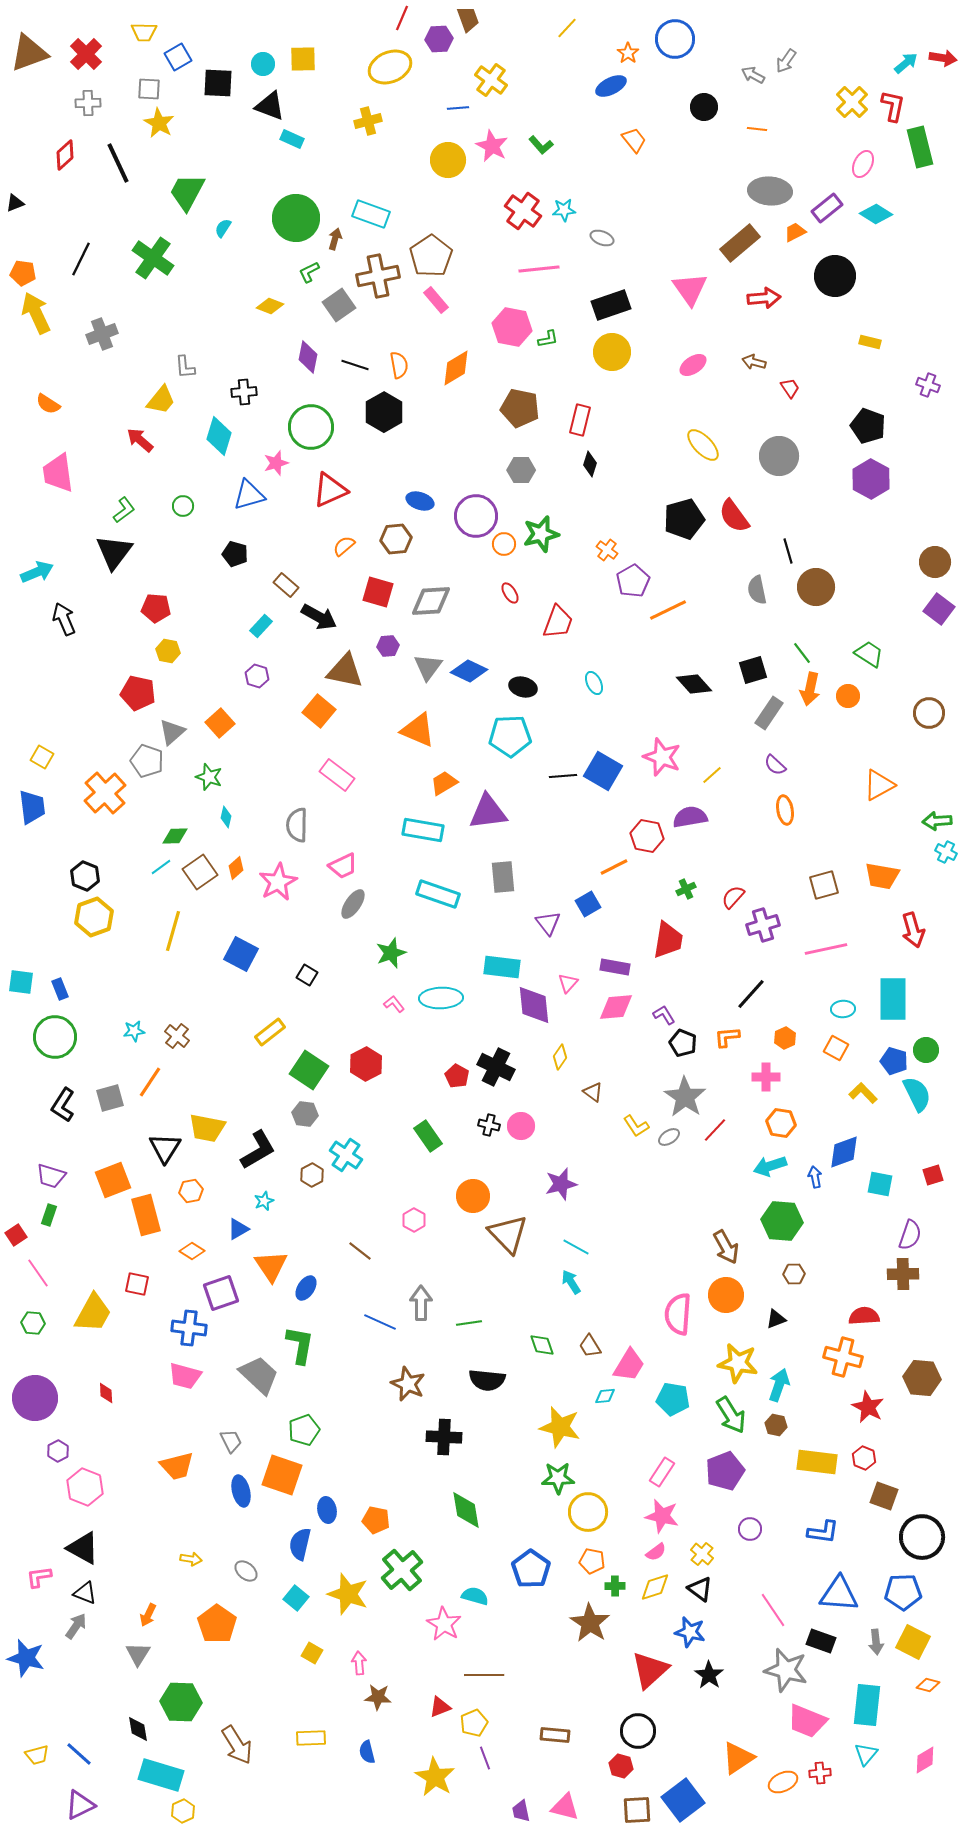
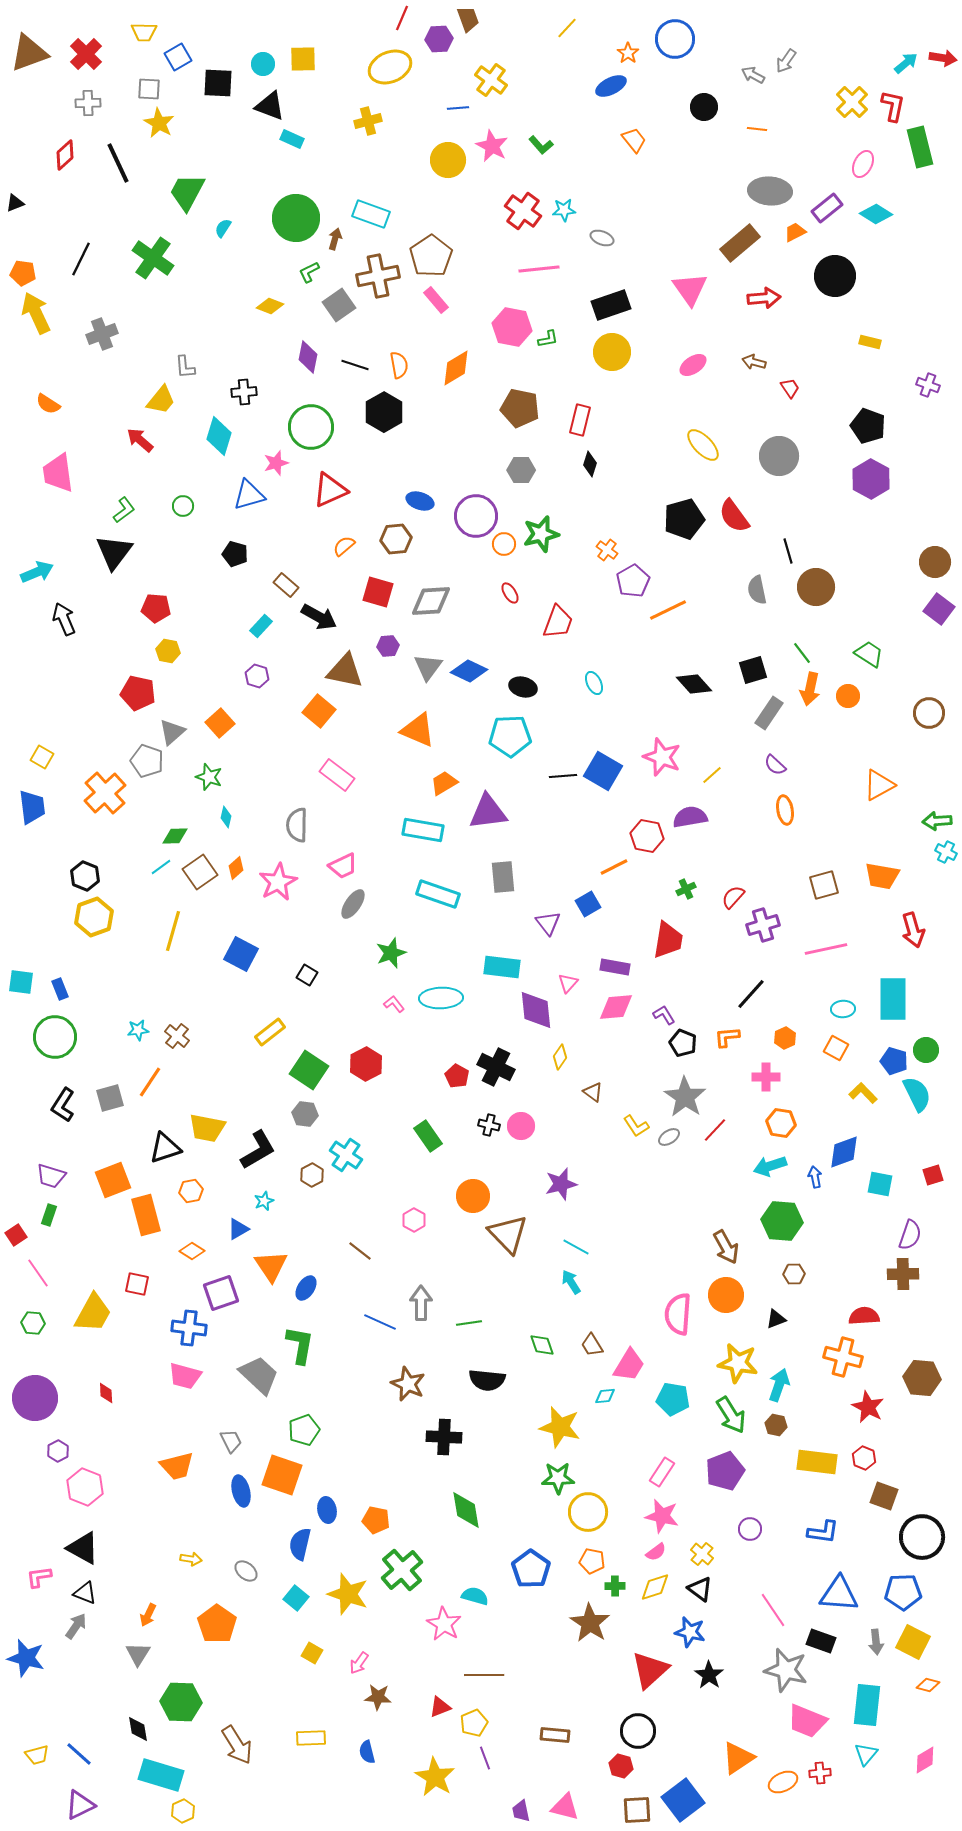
purple diamond at (534, 1005): moved 2 px right, 5 px down
cyan star at (134, 1031): moved 4 px right, 1 px up
black triangle at (165, 1148): rotated 40 degrees clockwise
brown trapezoid at (590, 1346): moved 2 px right, 1 px up
pink arrow at (359, 1663): rotated 140 degrees counterclockwise
